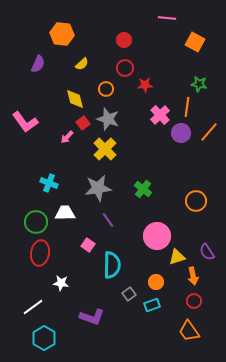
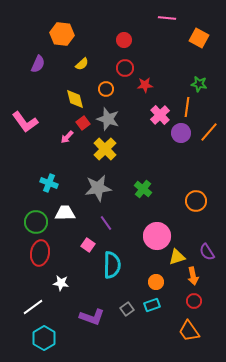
orange square at (195, 42): moved 4 px right, 4 px up
purple line at (108, 220): moved 2 px left, 3 px down
gray square at (129, 294): moved 2 px left, 15 px down
